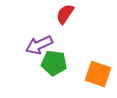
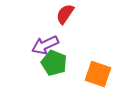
purple arrow: moved 6 px right
green pentagon: rotated 15 degrees clockwise
